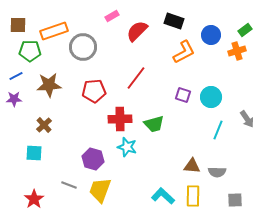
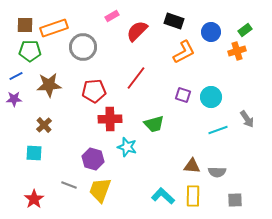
brown square: moved 7 px right
orange rectangle: moved 3 px up
blue circle: moved 3 px up
red cross: moved 10 px left
cyan line: rotated 48 degrees clockwise
